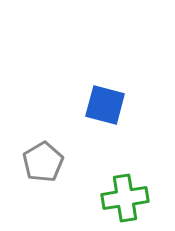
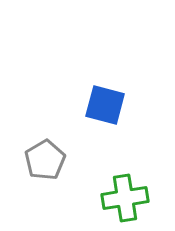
gray pentagon: moved 2 px right, 2 px up
